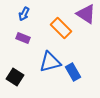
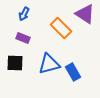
purple triangle: moved 1 px left
blue triangle: moved 1 px left, 2 px down
black square: moved 14 px up; rotated 30 degrees counterclockwise
